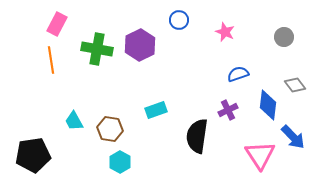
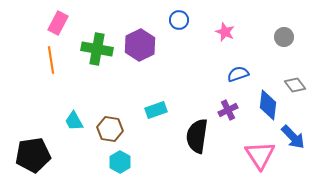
pink rectangle: moved 1 px right, 1 px up
